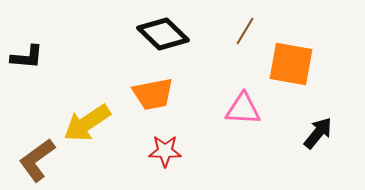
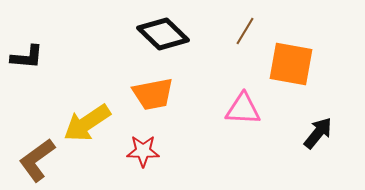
red star: moved 22 px left
